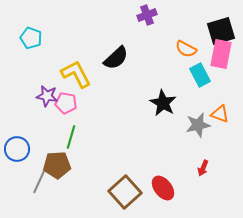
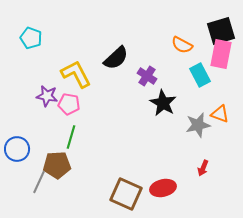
purple cross: moved 61 px down; rotated 36 degrees counterclockwise
orange semicircle: moved 4 px left, 4 px up
pink pentagon: moved 3 px right, 1 px down
red ellipse: rotated 65 degrees counterclockwise
brown square: moved 1 px right, 2 px down; rotated 24 degrees counterclockwise
